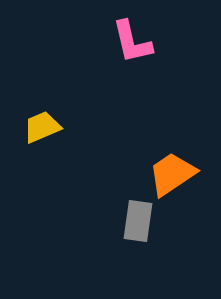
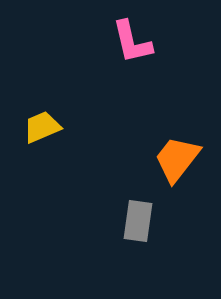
orange trapezoid: moved 5 px right, 15 px up; rotated 18 degrees counterclockwise
